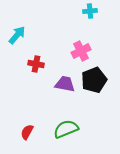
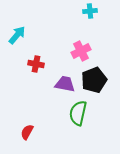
green semicircle: moved 12 px right, 16 px up; rotated 55 degrees counterclockwise
